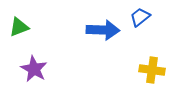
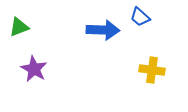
blue trapezoid: rotated 100 degrees counterclockwise
